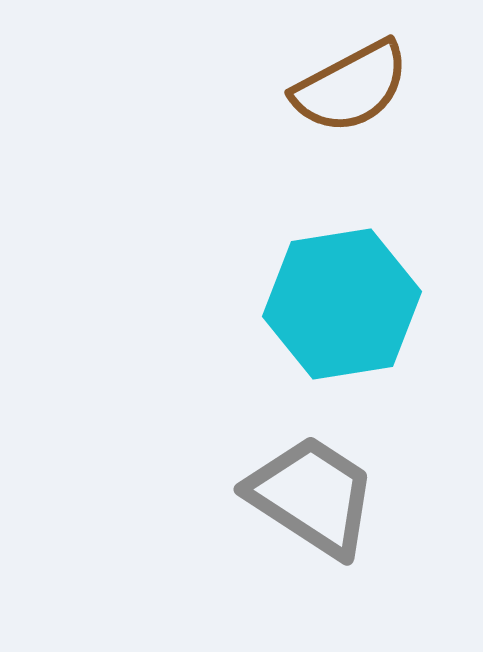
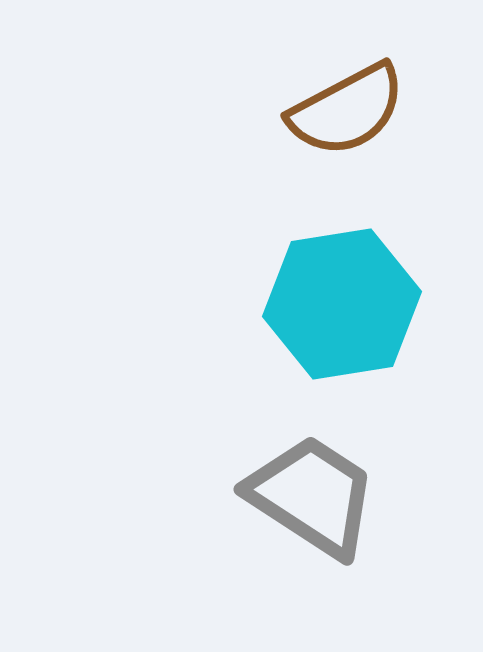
brown semicircle: moved 4 px left, 23 px down
